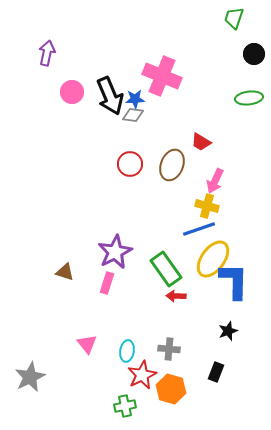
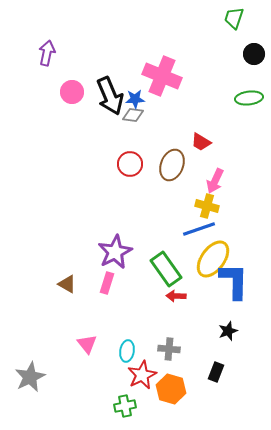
brown triangle: moved 2 px right, 12 px down; rotated 12 degrees clockwise
